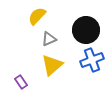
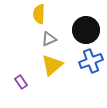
yellow semicircle: moved 2 px right, 2 px up; rotated 42 degrees counterclockwise
blue cross: moved 1 px left, 1 px down
